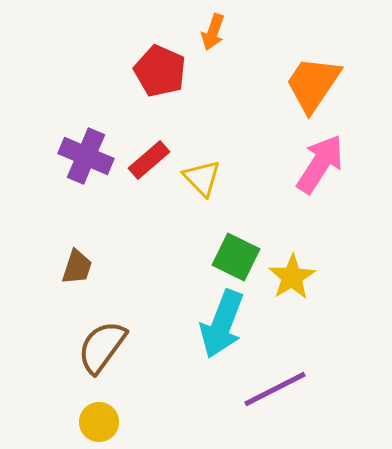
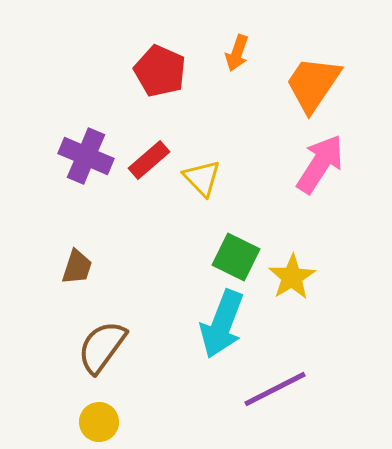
orange arrow: moved 24 px right, 21 px down
